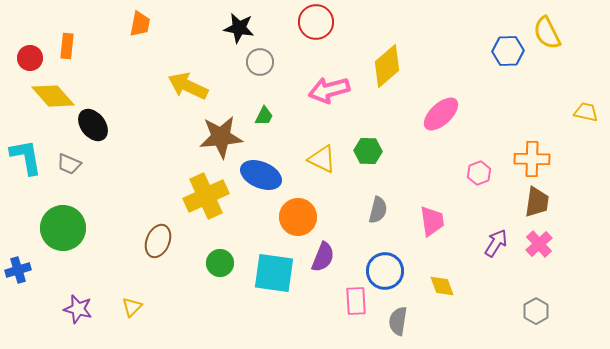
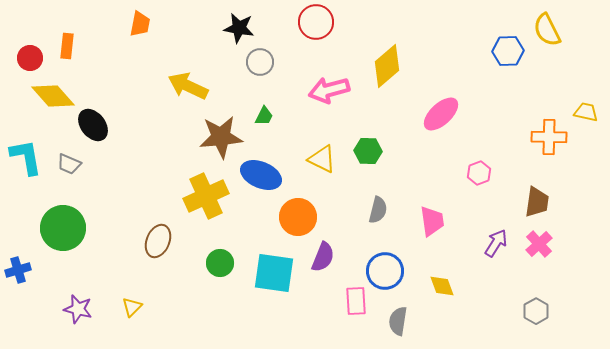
yellow semicircle at (547, 33): moved 3 px up
orange cross at (532, 159): moved 17 px right, 22 px up
